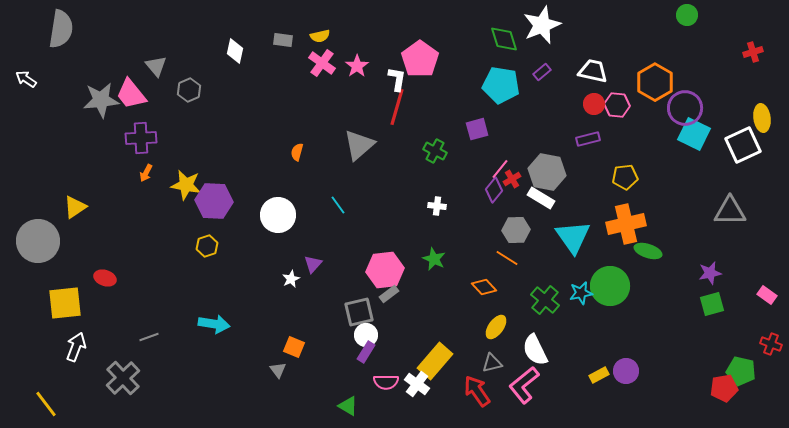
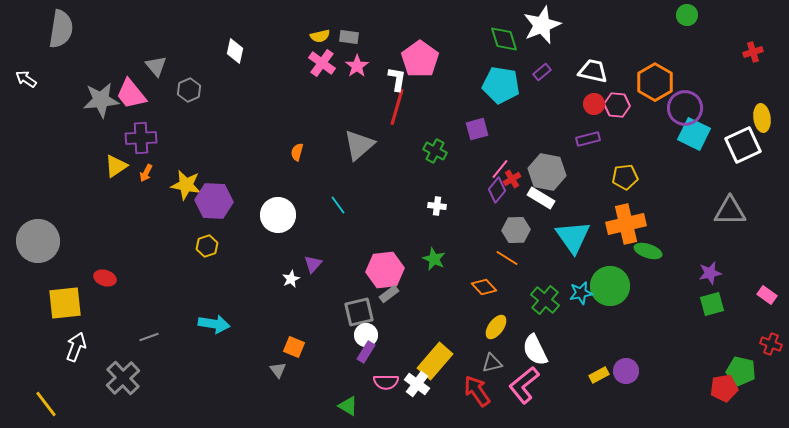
gray rectangle at (283, 40): moved 66 px right, 3 px up
purple diamond at (494, 190): moved 3 px right
yellow triangle at (75, 207): moved 41 px right, 41 px up
